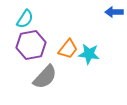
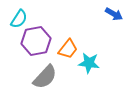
blue arrow: moved 2 px down; rotated 150 degrees counterclockwise
cyan semicircle: moved 6 px left
purple hexagon: moved 5 px right, 4 px up
cyan star: moved 9 px down
